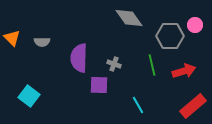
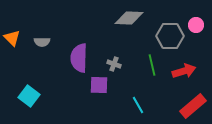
gray diamond: rotated 52 degrees counterclockwise
pink circle: moved 1 px right
